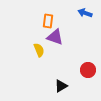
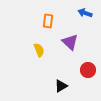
purple triangle: moved 15 px right, 5 px down; rotated 24 degrees clockwise
